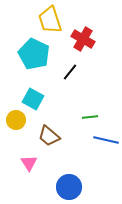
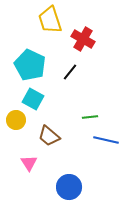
cyan pentagon: moved 4 px left, 11 px down
